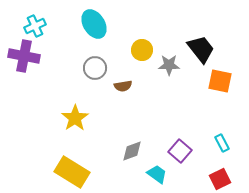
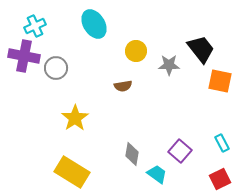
yellow circle: moved 6 px left, 1 px down
gray circle: moved 39 px left
gray diamond: moved 3 px down; rotated 60 degrees counterclockwise
